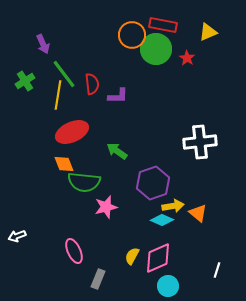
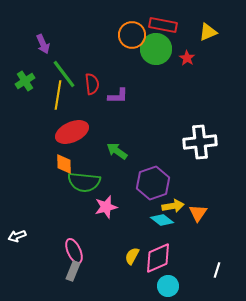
orange diamond: rotated 20 degrees clockwise
orange triangle: rotated 24 degrees clockwise
cyan diamond: rotated 15 degrees clockwise
gray rectangle: moved 25 px left, 8 px up
